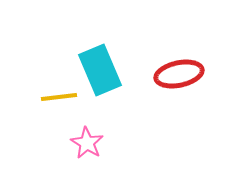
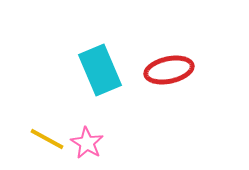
red ellipse: moved 10 px left, 4 px up
yellow line: moved 12 px left, 42 px down; rotated 36 degrees clockwise
